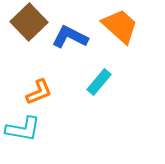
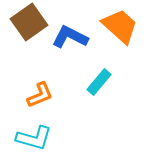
brown square: rotated 9 degrees clockwise
orange L-shape: moved 1 px right, 3 px down
cyan L-shape: moved 11 px right, 9 px down; rotated 6 degrees clockwise
